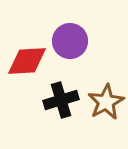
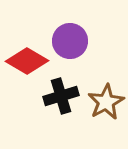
red diamond: rotated 33 degrees clockwise
black cross: moved 4 px up
